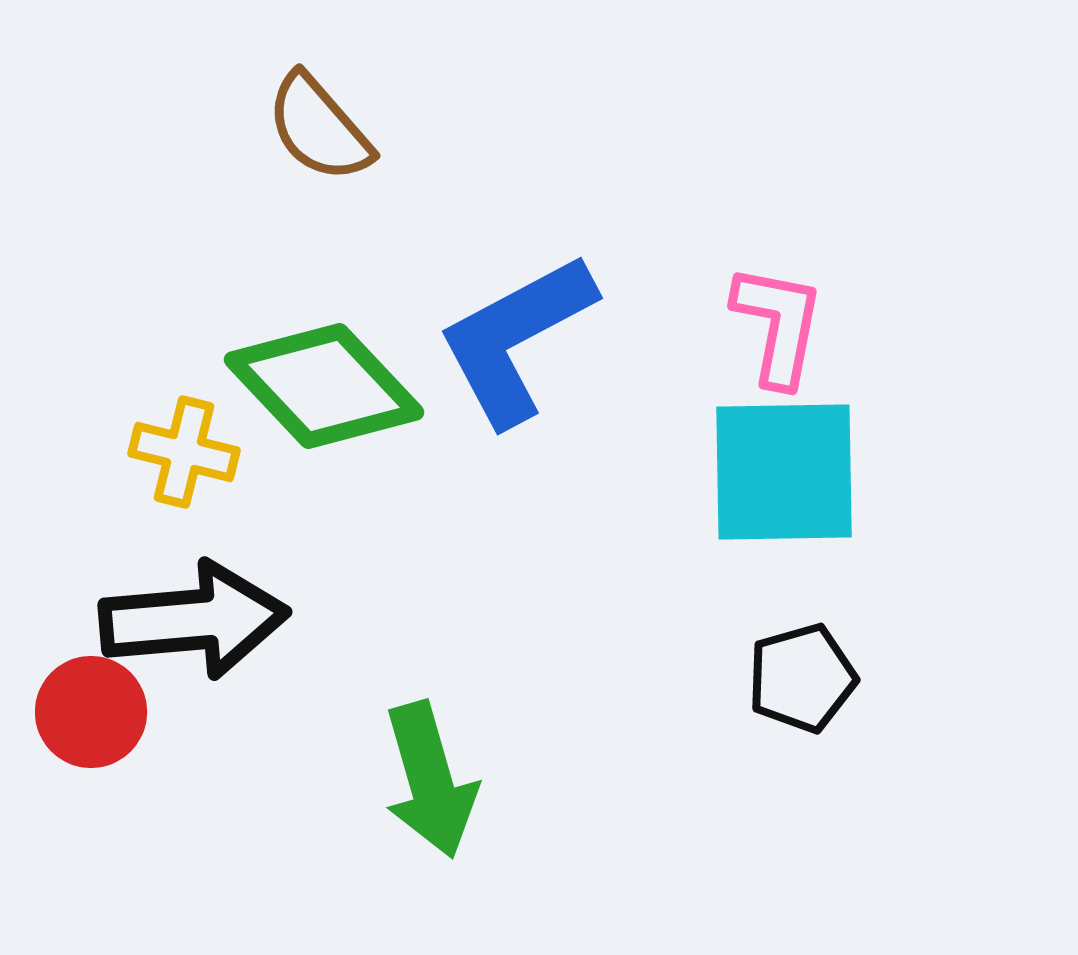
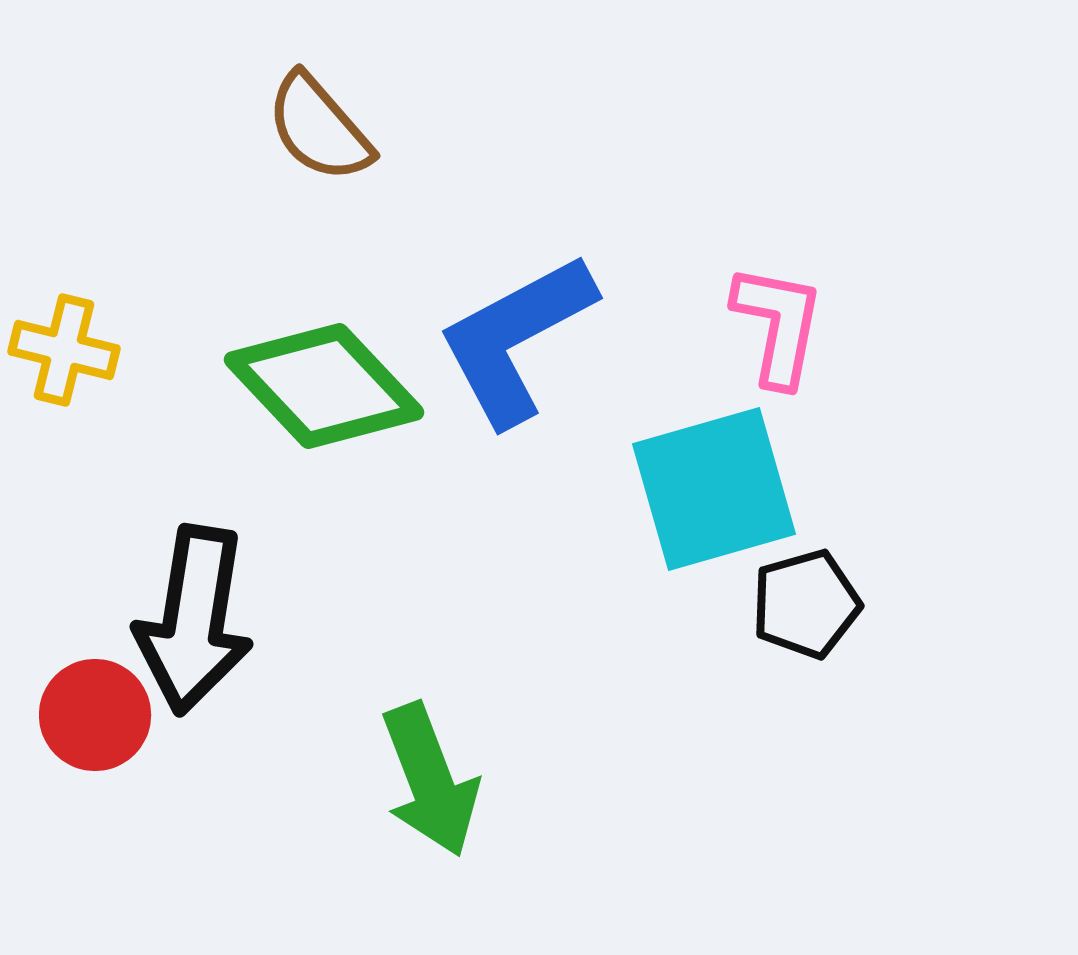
yellow cross: moved 120 px left, 102 px up
cyan square: moved 70 px left, 17 px down; rotated 15 degrees counterclockwise
black arrow: rotated 104 degrees clockwise
black pentagon: moved 4 px right, 74 px up
red circle: moved 4 px right, 3 px down
green arrow: rotated 5 degrees counterclockwise
